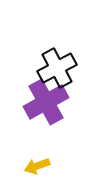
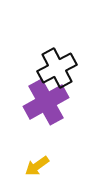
yellow arrow: rotated 15 degrees counterclockwise
